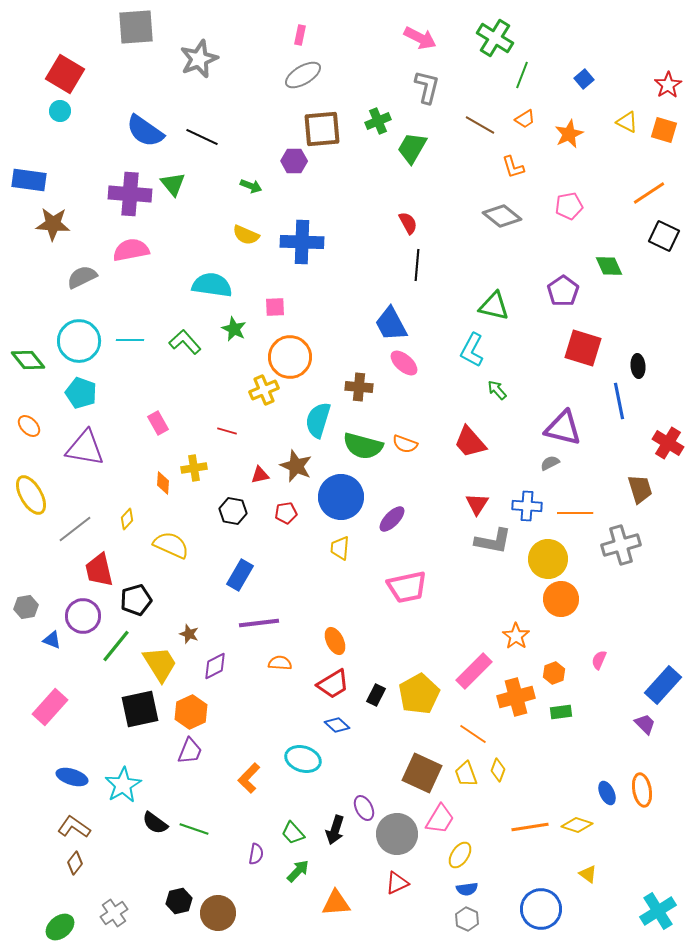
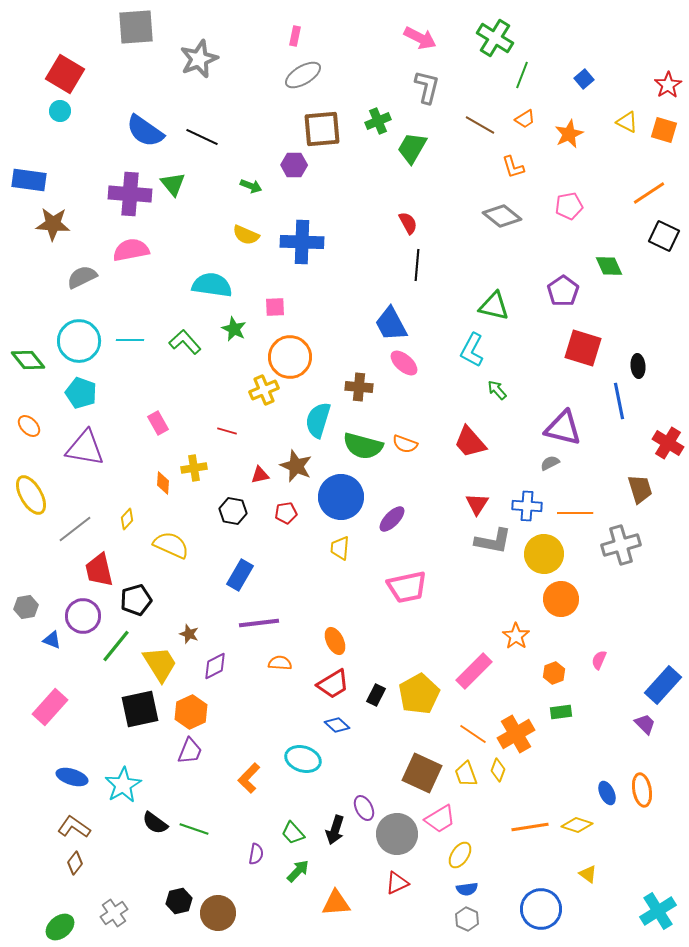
pink rectangle at (300, 35): moved 5 px left, 1 px down
purple hexagon at (294, 161): moved 4 px down
yellow circle at (548, 559): moved 4 px left, 5 px up
orange cross at (516, 697): moved 37 px down; rotated 15 degrees counterclockwise
pink trapezoid at (440, 819): rotated 28 degrees clockwise
